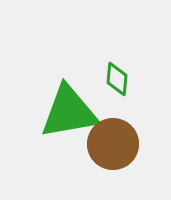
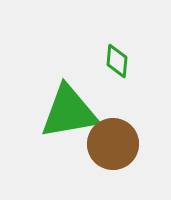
green diamond: moved 18 px up
